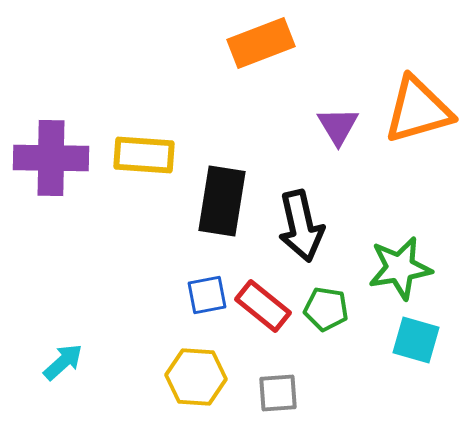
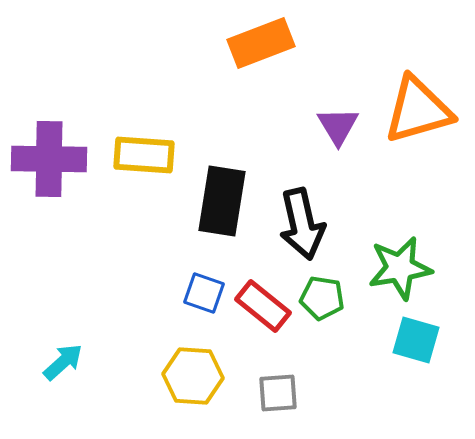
purple cross: moved 2 px left, 1 px down
black arrow: moved 1 px right, 2 px up
blue square: moved 3 px left, 2 px up; rotated 30 degrees clockwise
green pentagon: moved 4 px left, 11 px up
yellow hexagon: moved 3 px left, 1 px up
